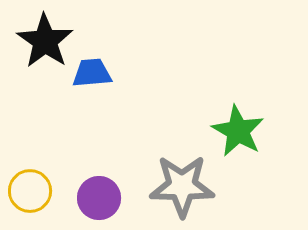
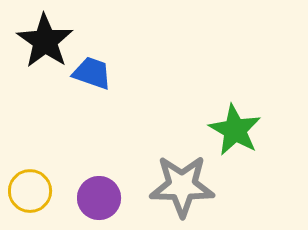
blue trapezoid: rotated 24 degrees clockwise
green star: moved 3 px left, 1 px up
